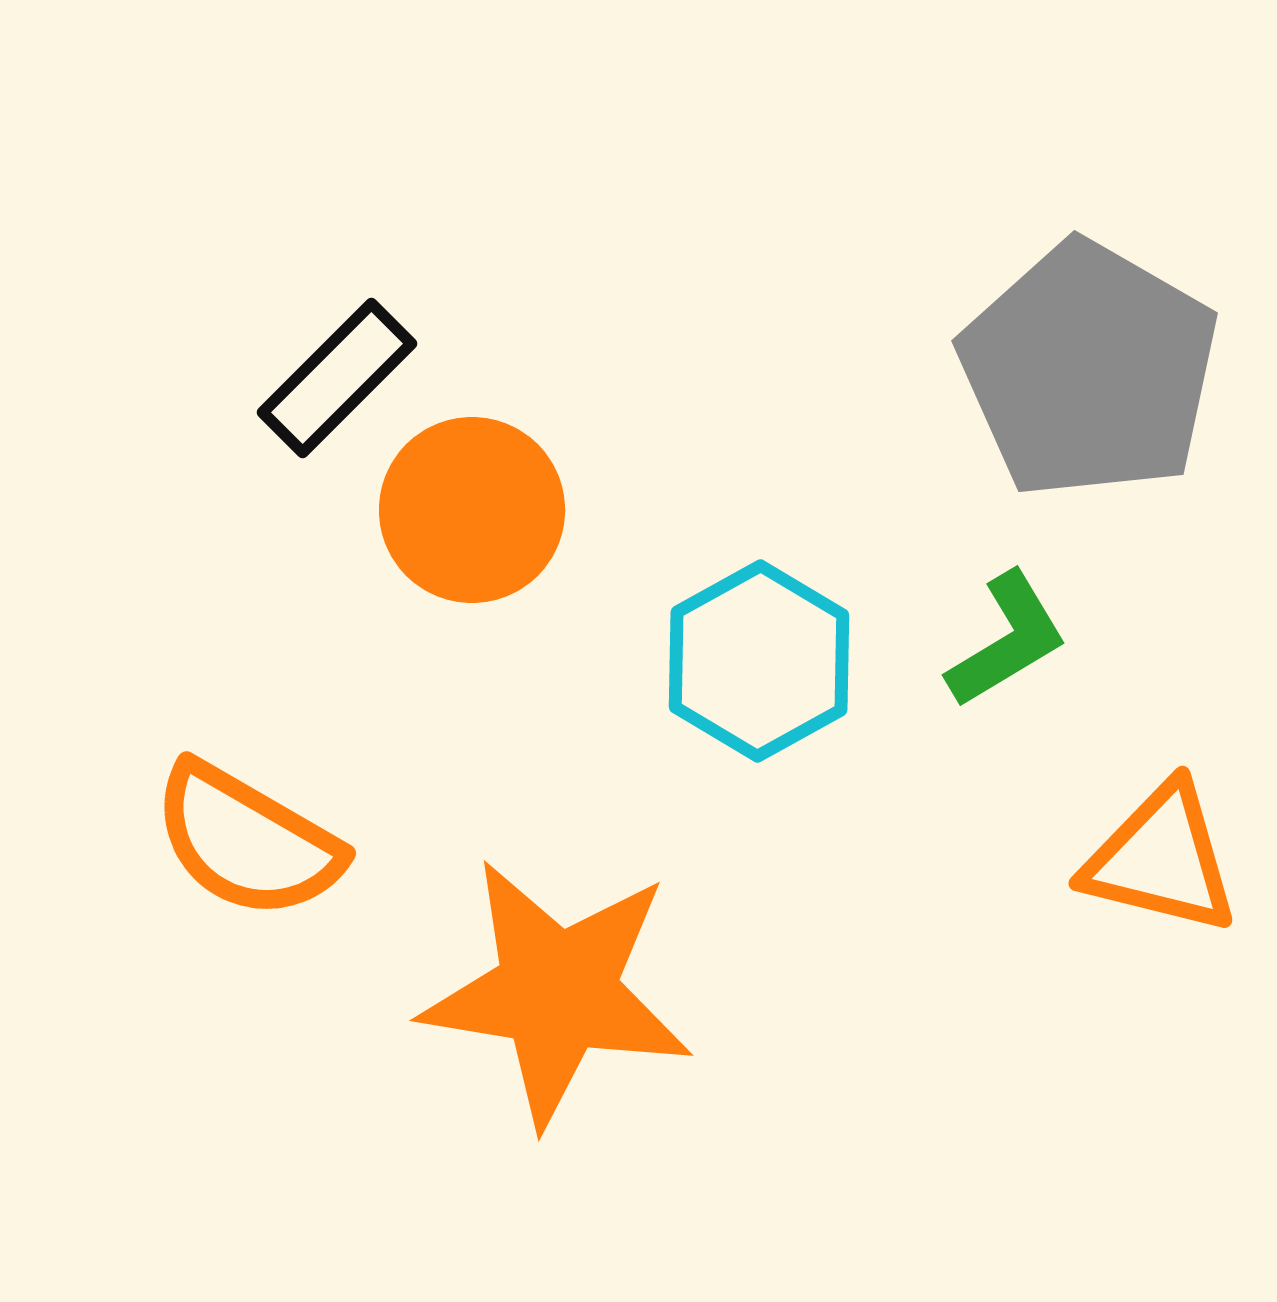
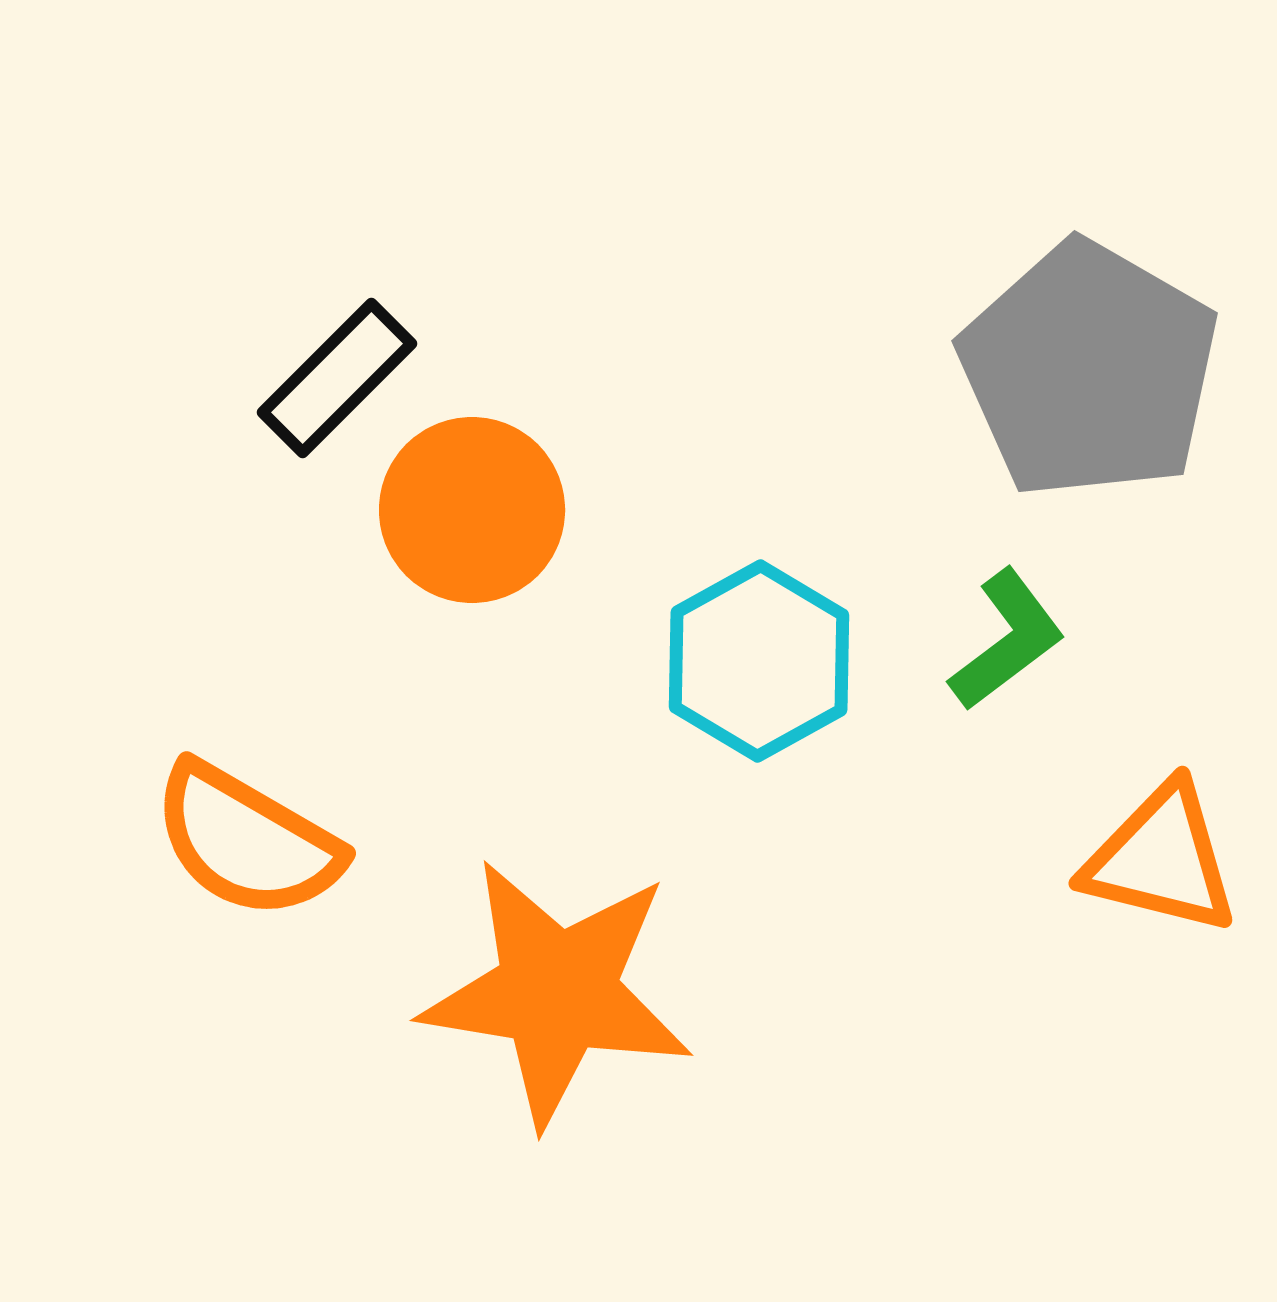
green L-shape: rotated 6 degrees counterclockwise
